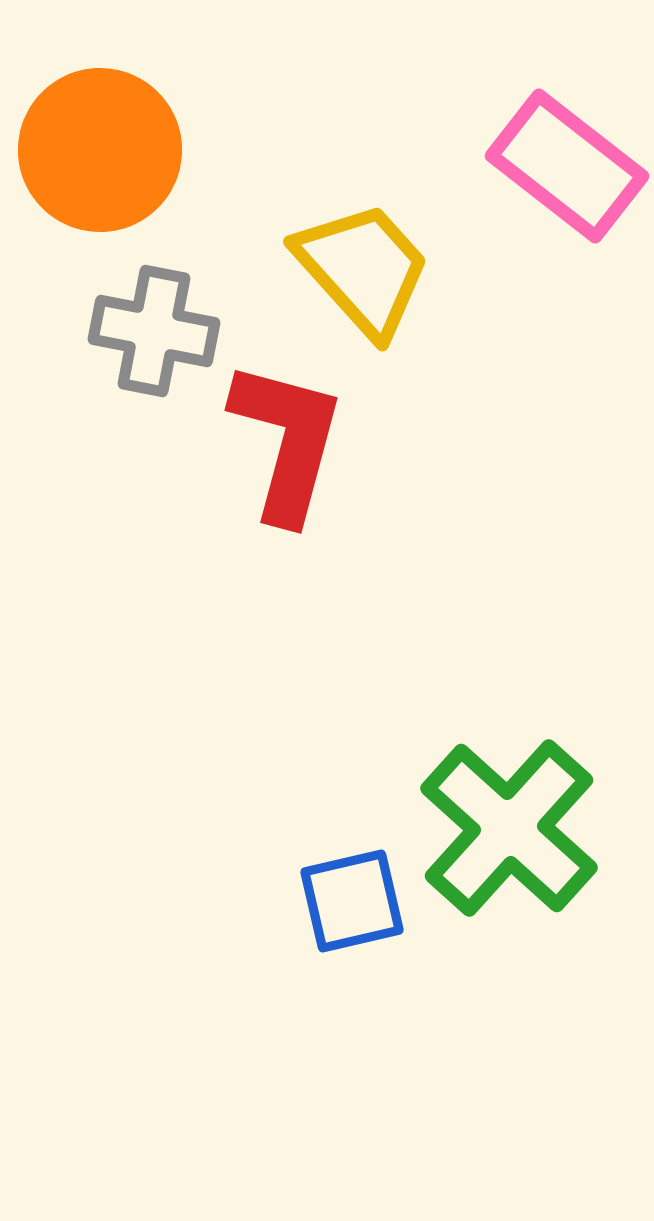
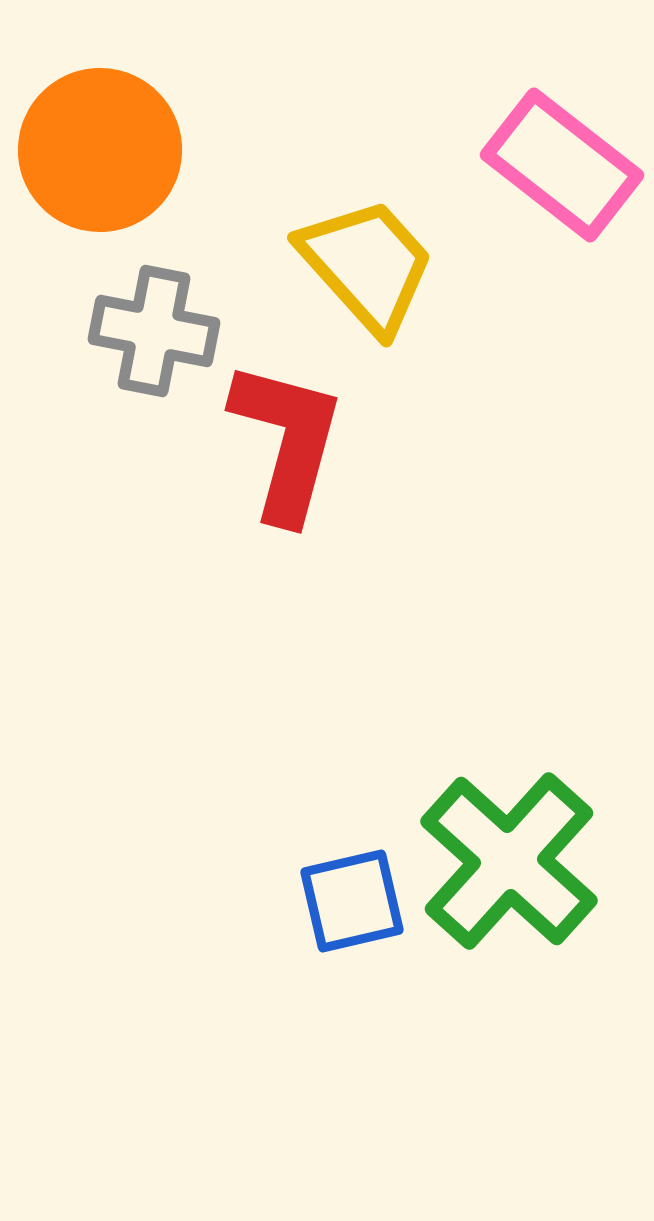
pink rectangle: moved 5 px left, 1 px up
yellow trapezoid: moved 4 px right, 4 px up
green cross: moved 33 px down
